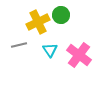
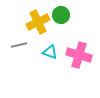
cyan triangle: moved 2 px down; rotated 35 degrees counterclockwise
pink cross: rotated 20 degrees counterclockwise
